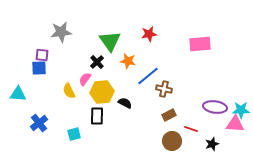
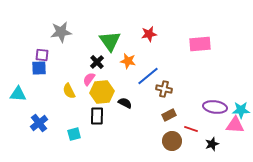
pink semicircle: moved 4 px right
pink triangle: moved 1 px down
